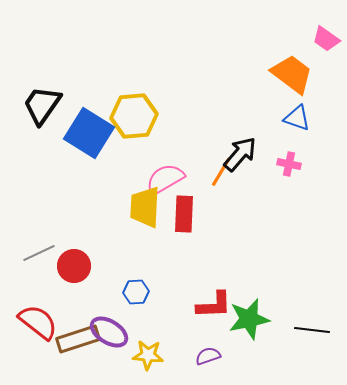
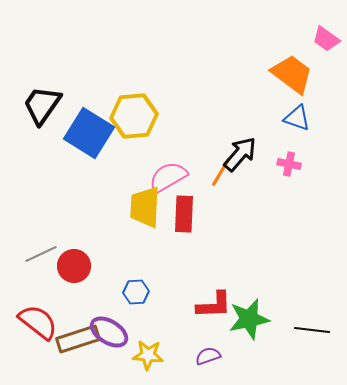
pink semicircle: moved 3 px right, 2 px up
gray line: moved 2 px right, 1 px down
